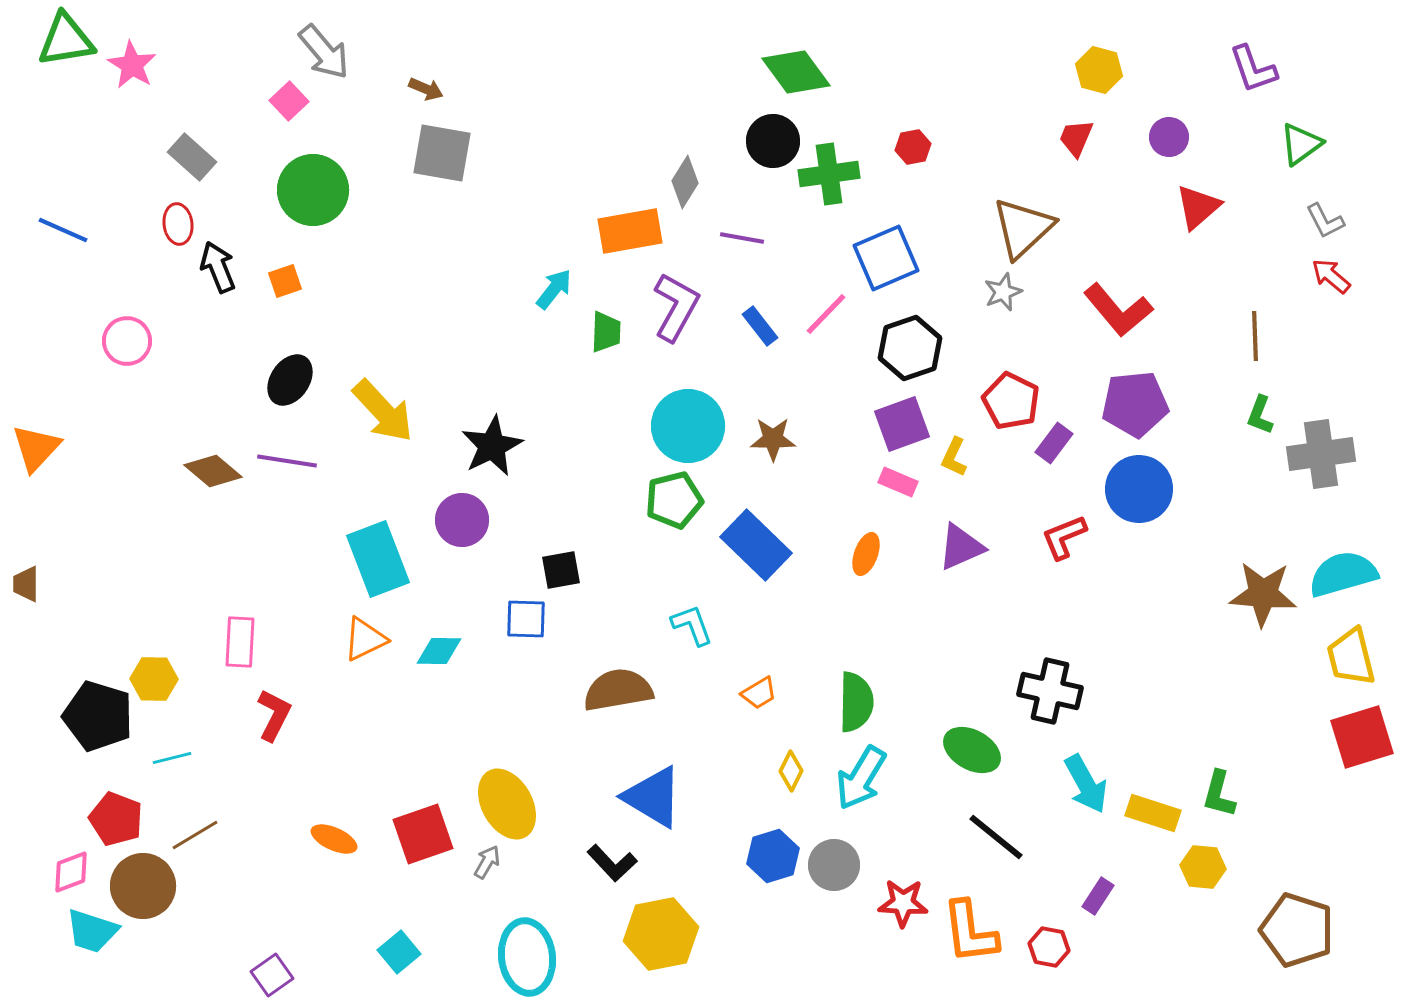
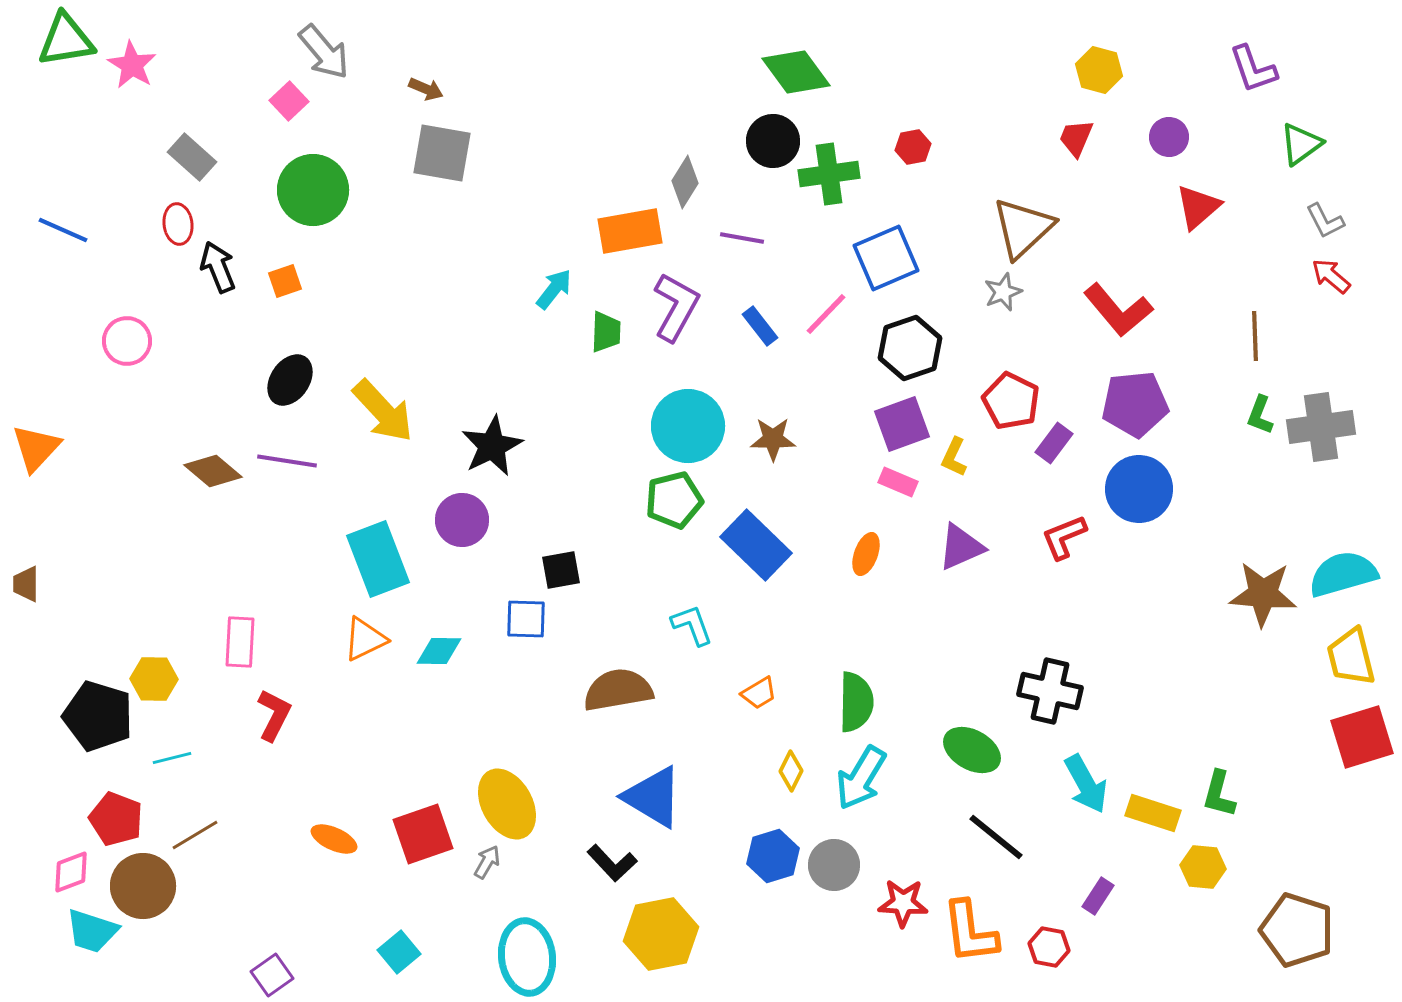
gray cross at (1321, 454): moved 27 px up
